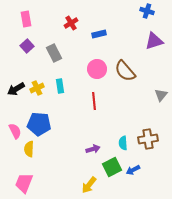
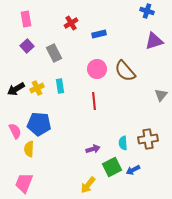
yellow arrow: moved 1 px left
